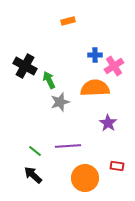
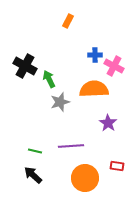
orange rectangle: rotated 48 degrees counterclockwise
pink cross: rotated 30 degrees counterclockwise
green arrow: moved 1 px up
orange semicircle: moved 1 px left, 1 px down
purple line: moved 3 px right
green line: rotated 24 degrees counterclockwise
